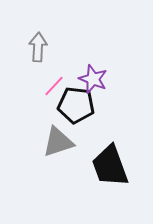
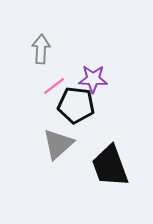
gray arrow: moved 3 px right, 2 px down
purple star: rotated 20 degrees counterclockwise
pink line: rotated 10 degrees clockwise
gray triangle: moved 2 px down; rotated 24 degrees counterclockwise
